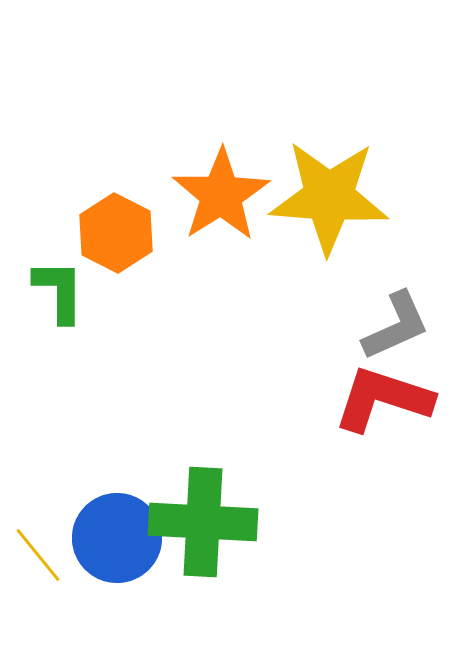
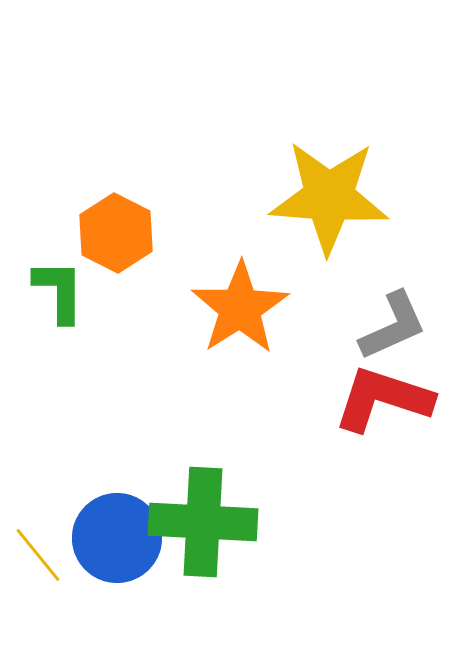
orange star: moved 19 px right, 113 px down
gray L-shape: moved 3 px left
